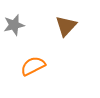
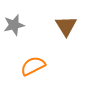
brown triangle: rotated 15 degrees counterclockwise
